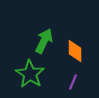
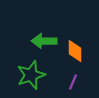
green arrow: rotated 115 degrees counterclockwise
green star: moved 1 px right, 1 px down; rotated 20 degrees clockwise
